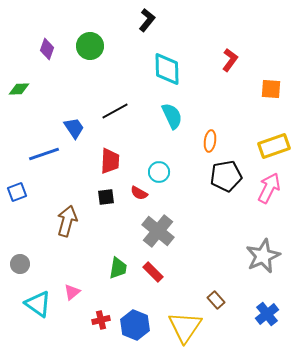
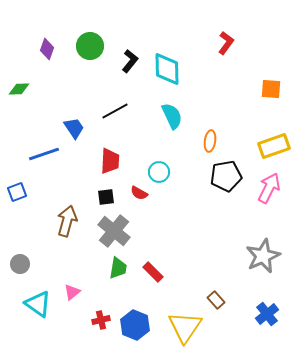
black L-shape: moved 17 px left, 41 px down
red L-shape: moved 4 px left, 17 px up
gray cross: moved 44 px left
